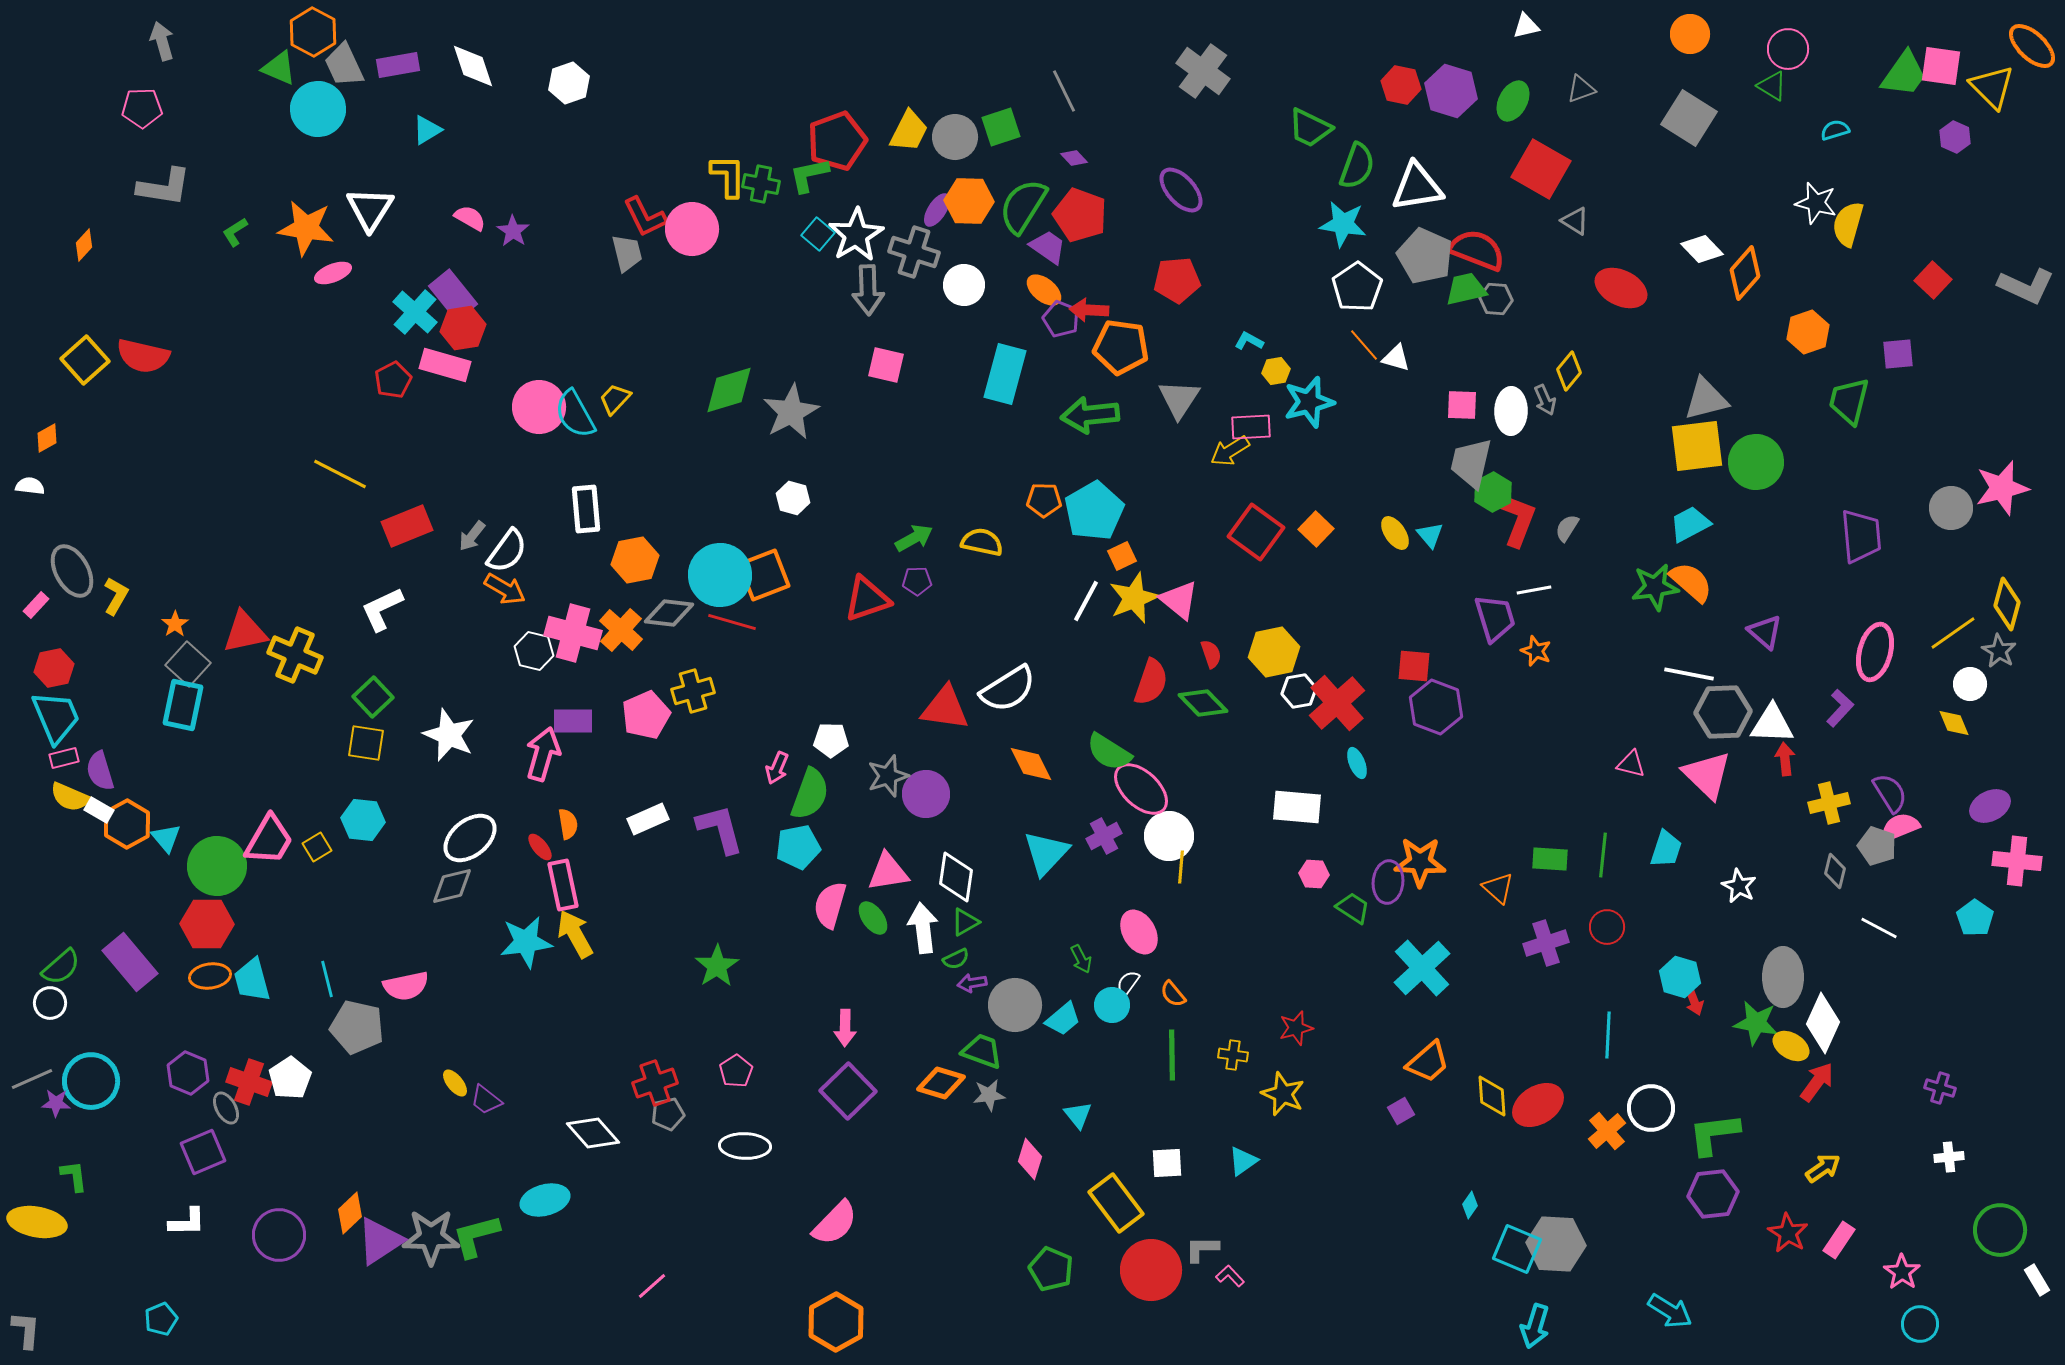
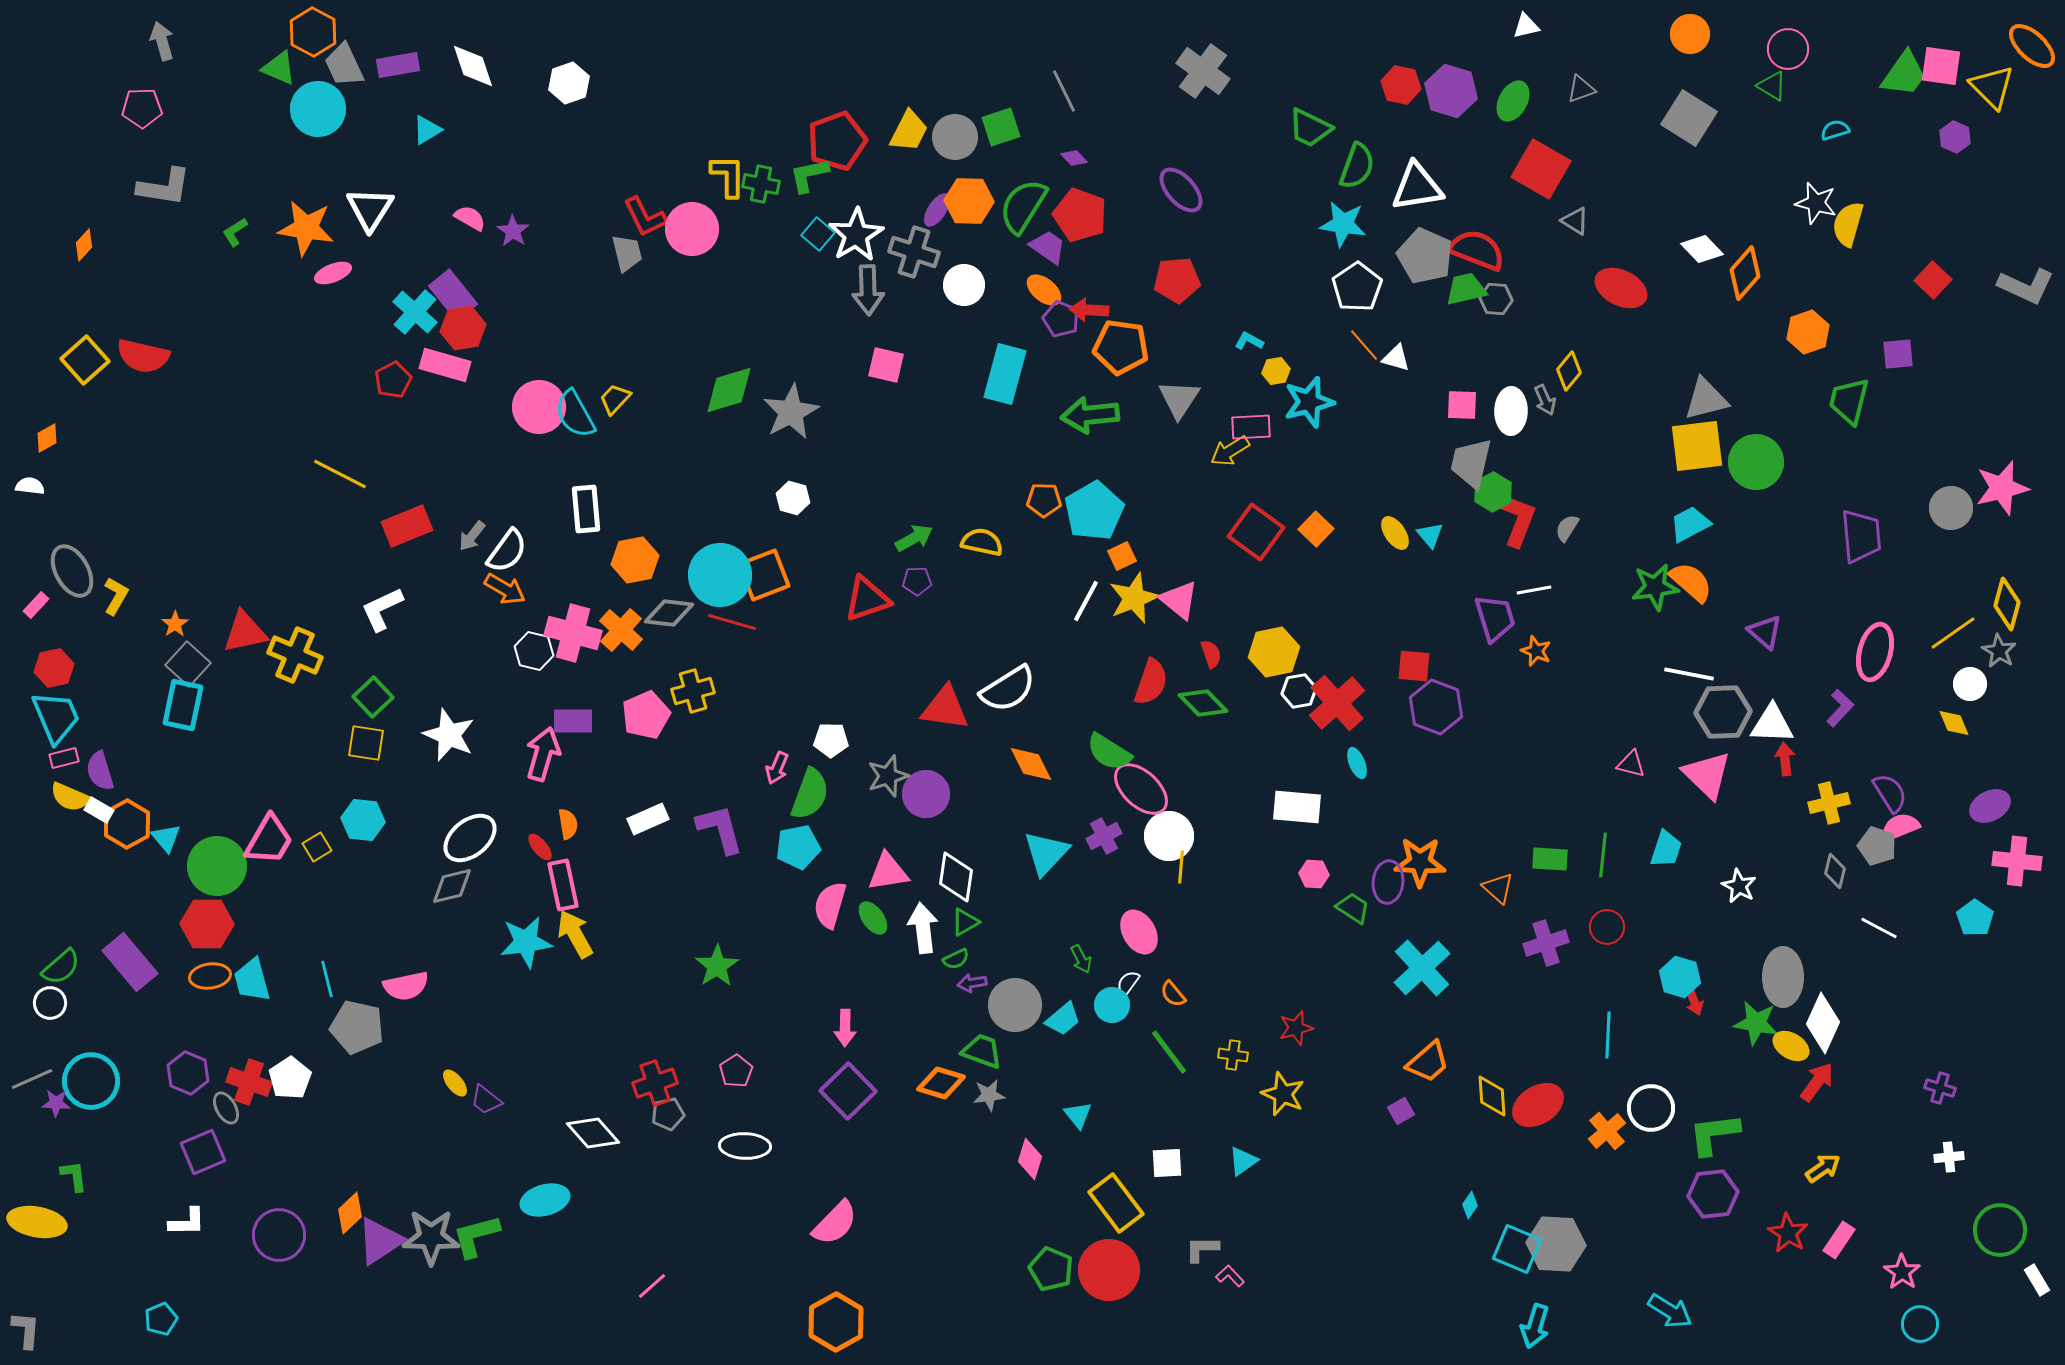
green line at (1172, 1055): moved 3 px left, 3 px up; rotated 36 degrees counterclockwise
red circle at (1151, 1270): moved 42 px left
